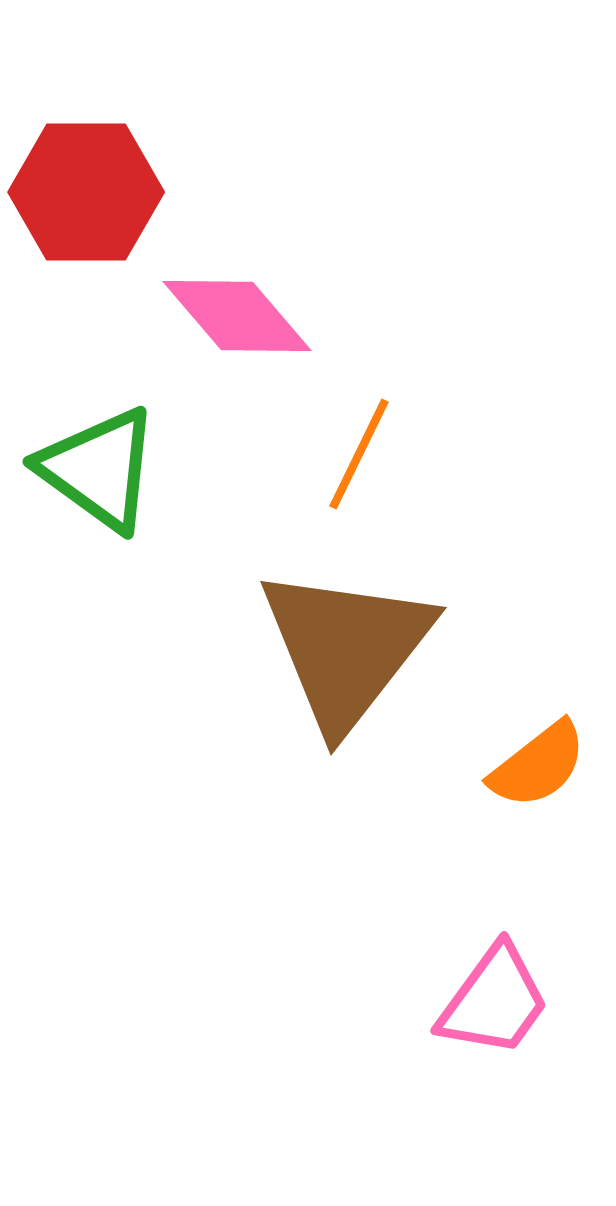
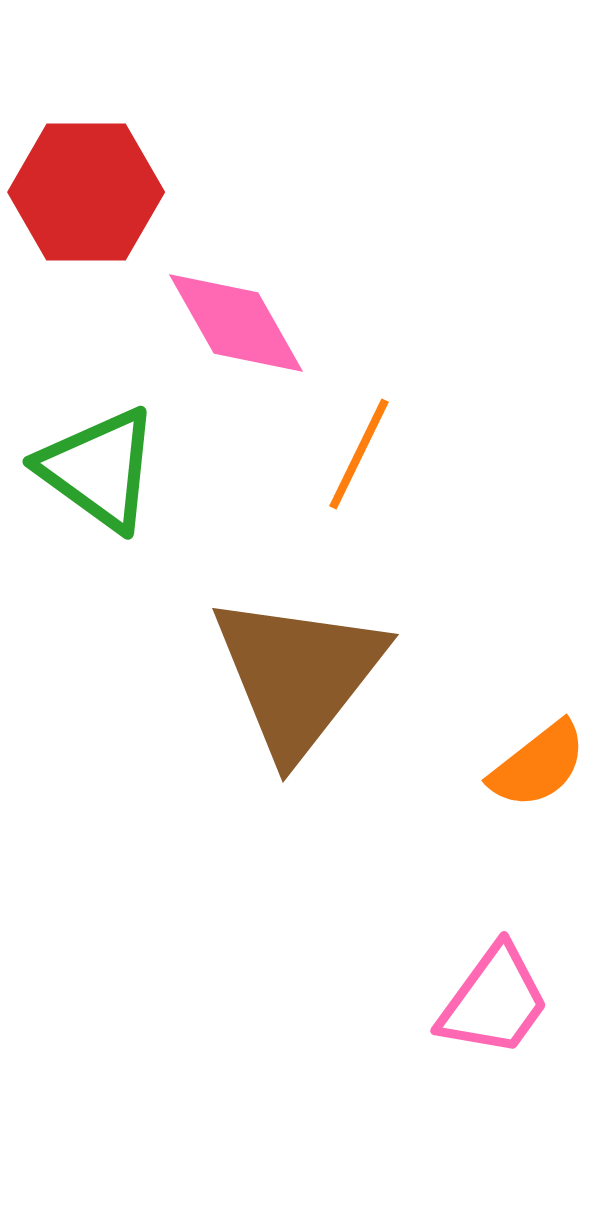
pink diamond: moved 1 px left, 7 px down; rotated 11 degrees clockwise
brown triangle: moved 48 px left, 27 px down
